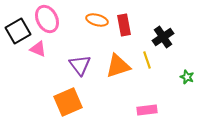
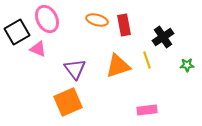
black square: moved 1 px left, 1 px down
purple triangle: moved 5 px left, 4 px down
green star: moved 12 px up; rotated 24 degrees counterclockwise
